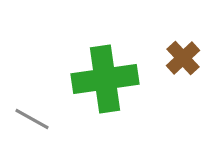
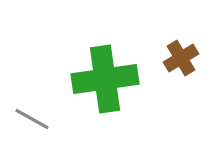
brown cross: moved 2 px left; rotated 12 degrees clockwise
